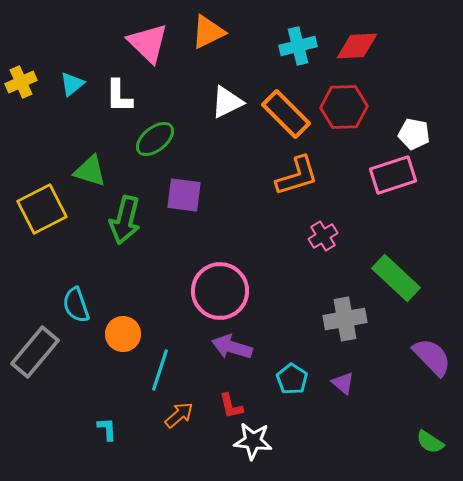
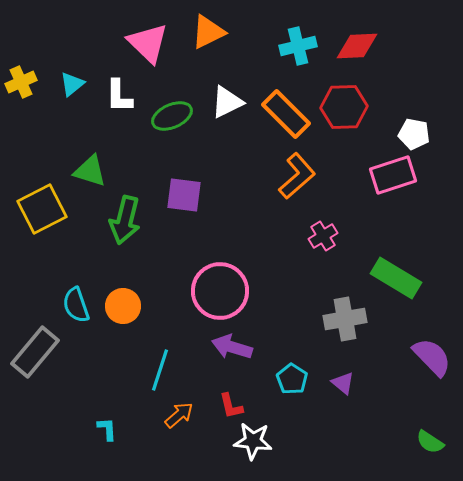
green ellipse: moved 17 px right, 23 px up; rotated 15 degrees clockwise
orange L-shape: rotated 24 degrees counterclockwise
green rectangle: rotated 12 degrees counterclockwise
orange circle: moved 28 px up
